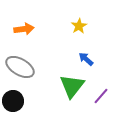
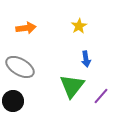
orange arrow: moved 2 px right, 1 px up
blue arrow: rotated 140 degrees counterclockwise
